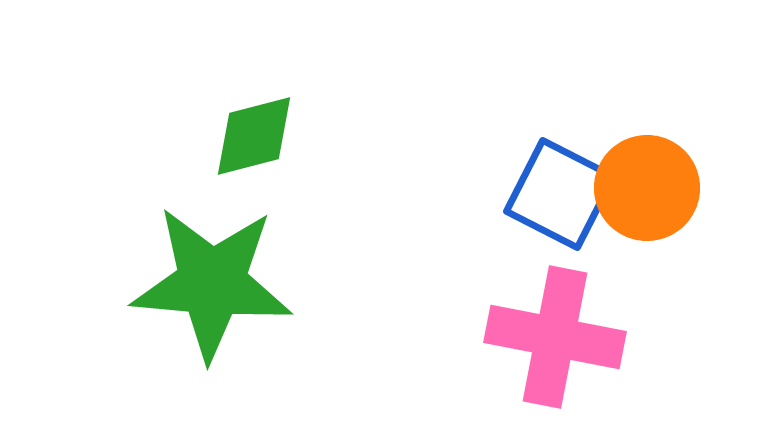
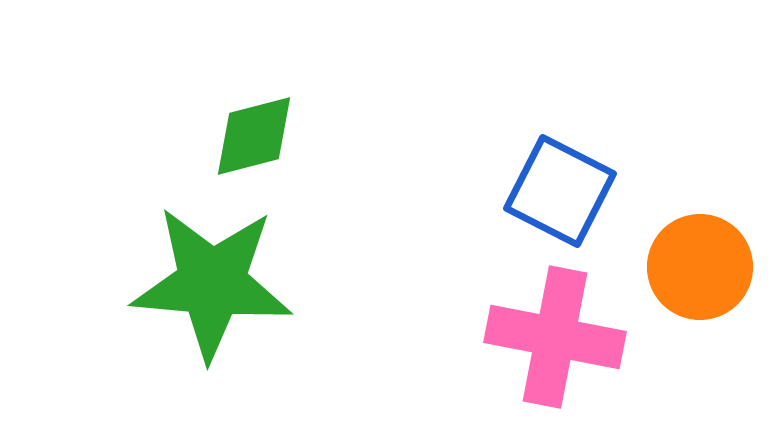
orange circle: moved 53 px right, 79 px down
blue square: moved 3 px up
